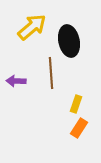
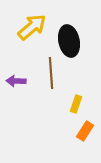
orange rectangle: moved 6 px right, 3 px down
